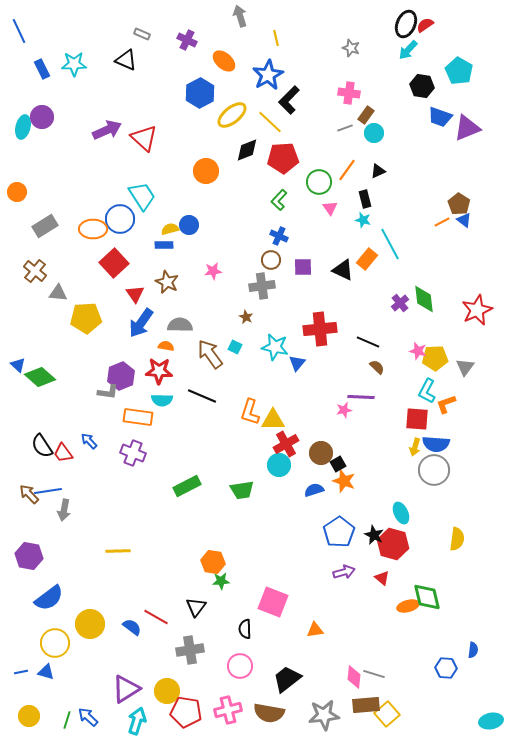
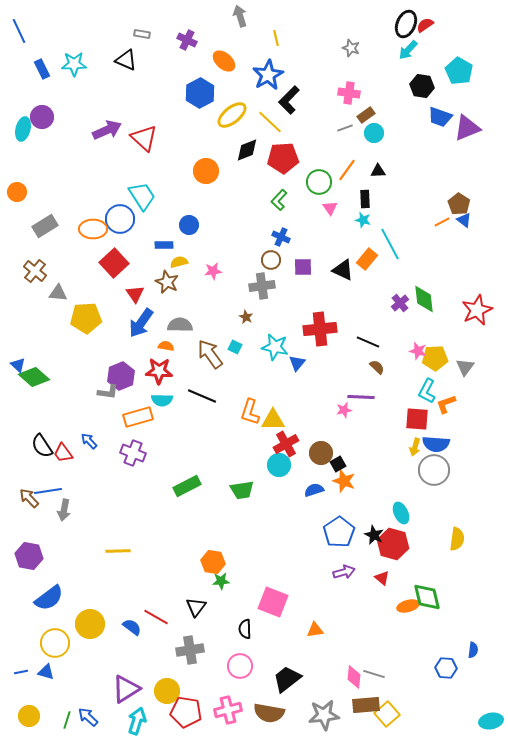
gray rectangle at (142, 34): rotated 14 degrees counterclockwise
brown rectangle at (366, 115): rotated 18 degrees clockwise
cyan ellipse at (23, 127): moved 2 px down
black triangle at (378, 171): rotated 21 degrees clockwise
black rectangle at (365, 199): rotated 12 degrees clockwise
yellow semicircle at (170, 229): moved 9 px right, 33 px down
blue cross at (279, 236): moved 2 px right, 1 px down
green diamond at (40, 377): moved 6 px left
orange rectangle at (138, 417): rotated 24 degrees counterclockwise
brown arrow at (29, 494): moved 4 px down
